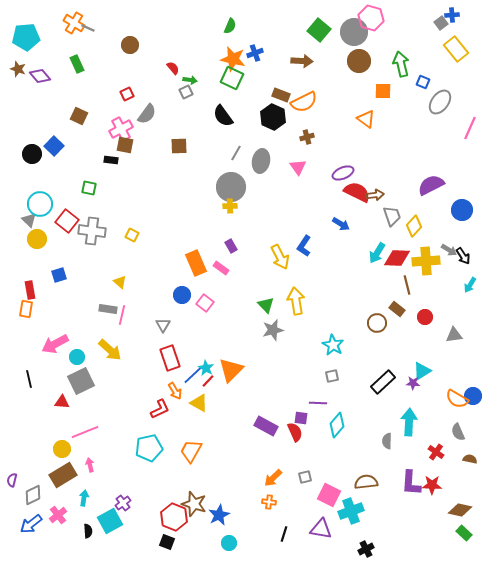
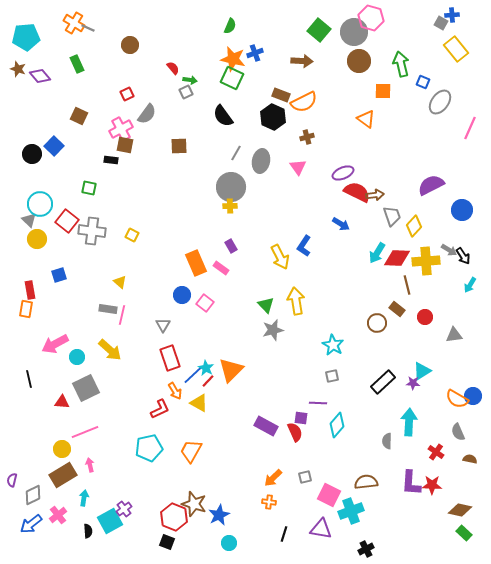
gray square at (441, 23): rotated 24 degrees counterclockwise
gray square at (81, 381): moved 5 px right, 7 px down
purple cross at (123, 503): moved 1 px right, 6 px down
